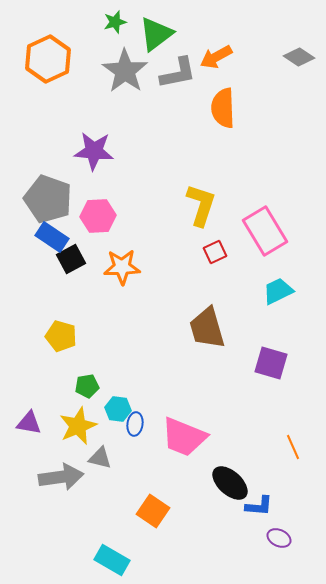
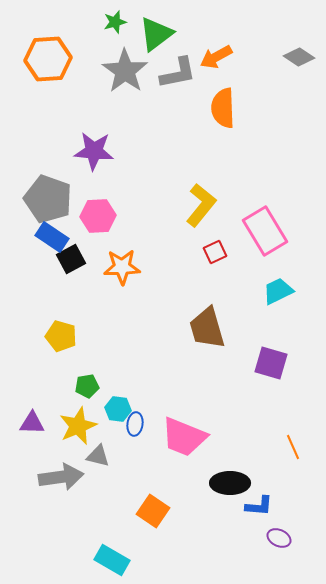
orange hexagon: rotated 21 degrees clockwise
yellow L-shape: rotated 21 degrees clockwise
purple triangle: moved 3 px right; rotated 8 degrees counterclockwise
gray triangle: moved 2 px left, 2 px up
black ellipse: rotated 42 degrees counterclockwise
